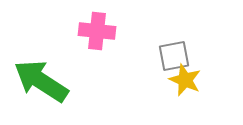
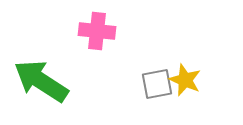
gray square: moved 17 px left, 28 px down
